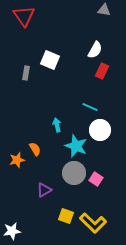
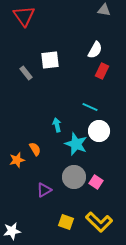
white square: rotated 30 degrees counterclockwise
gray rectangle: rotated 48 degrees counterclockwise
white circle: moved 1 px left, 1 px down
cyan star: moved 2 px up
gray circle: moved 4 px down
pink square: moved 3 px down
yellow square: moved 6 px down
yellow L-shape: moved 6 px right, 1 px up
